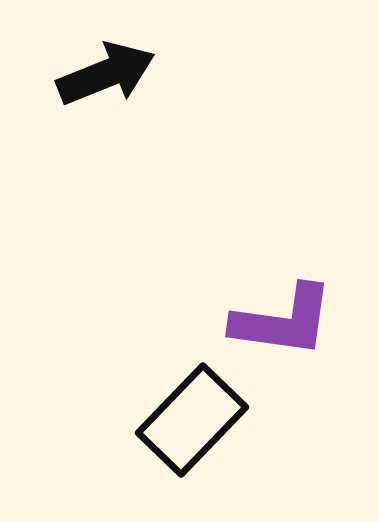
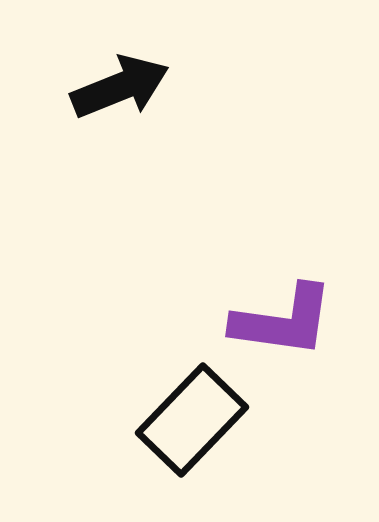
black arrow: moved 14 px right, 13 px down
